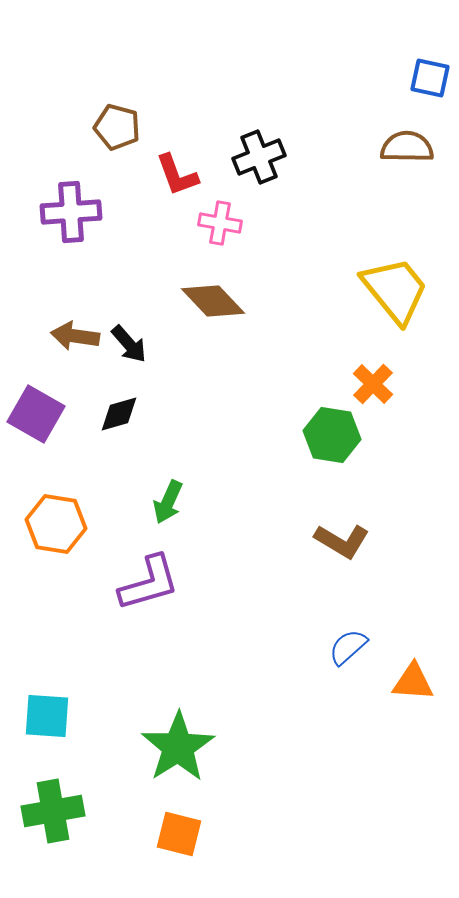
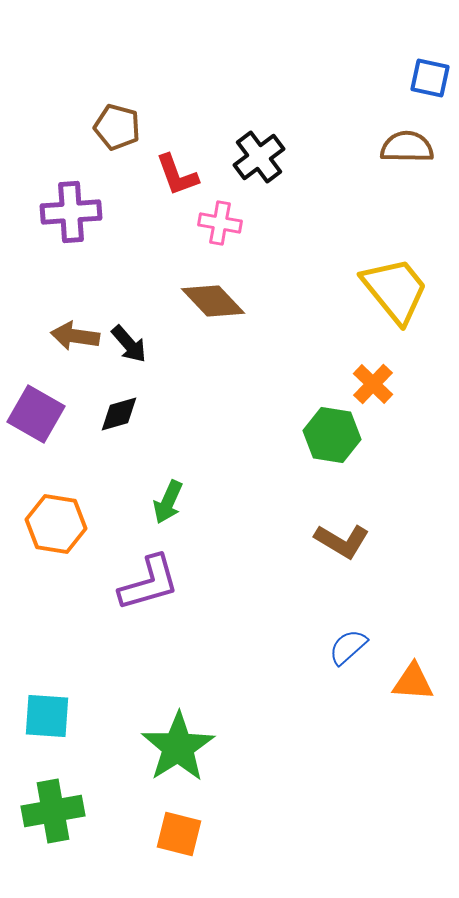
black cross: rotated 15 degrees counterclockwise
